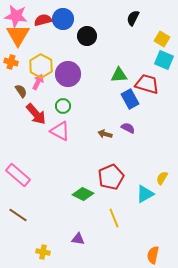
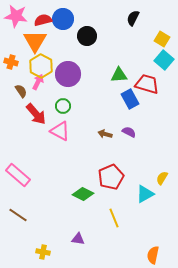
orange triangle: moved 17 px right, 6 px down
cyan square: rotated 18 degrees clockwise
purple semicircle: moved 1 px right, 4 px down
